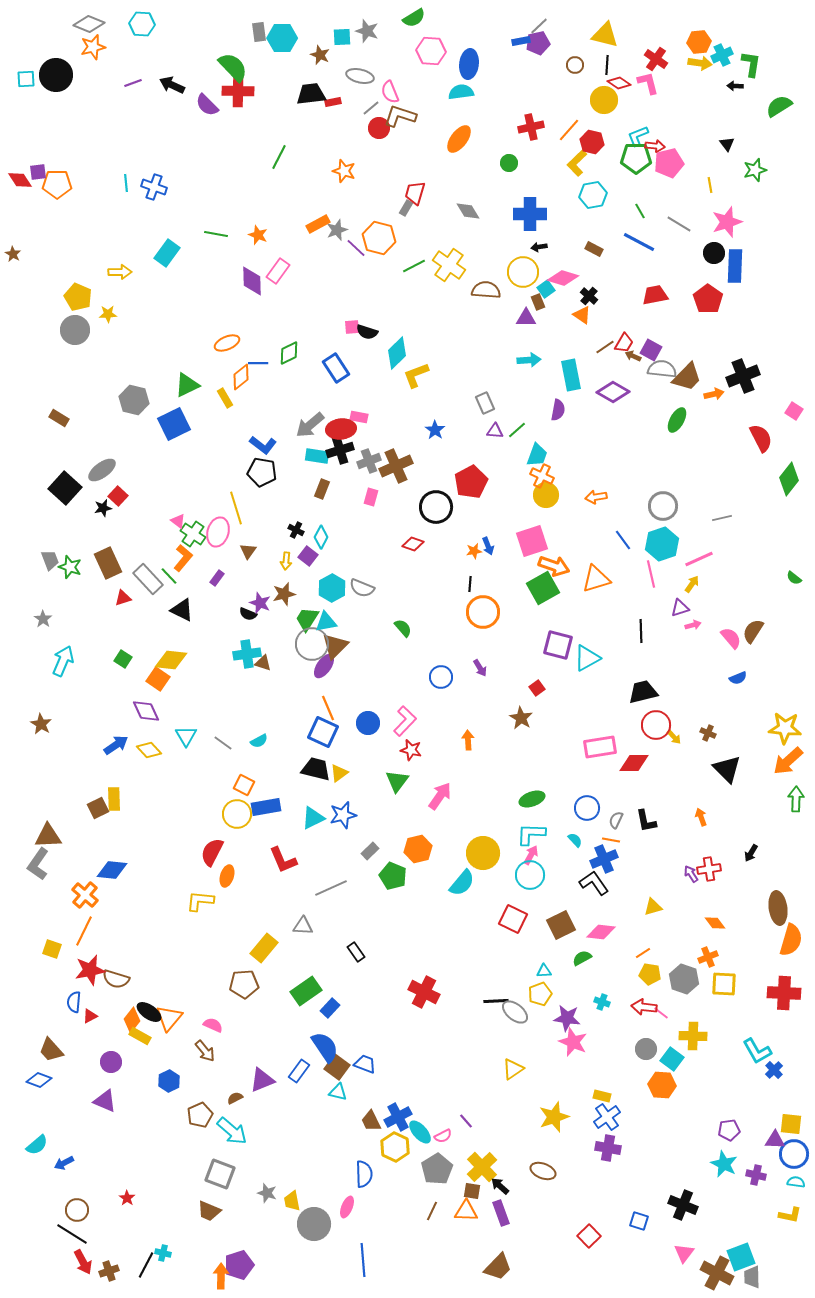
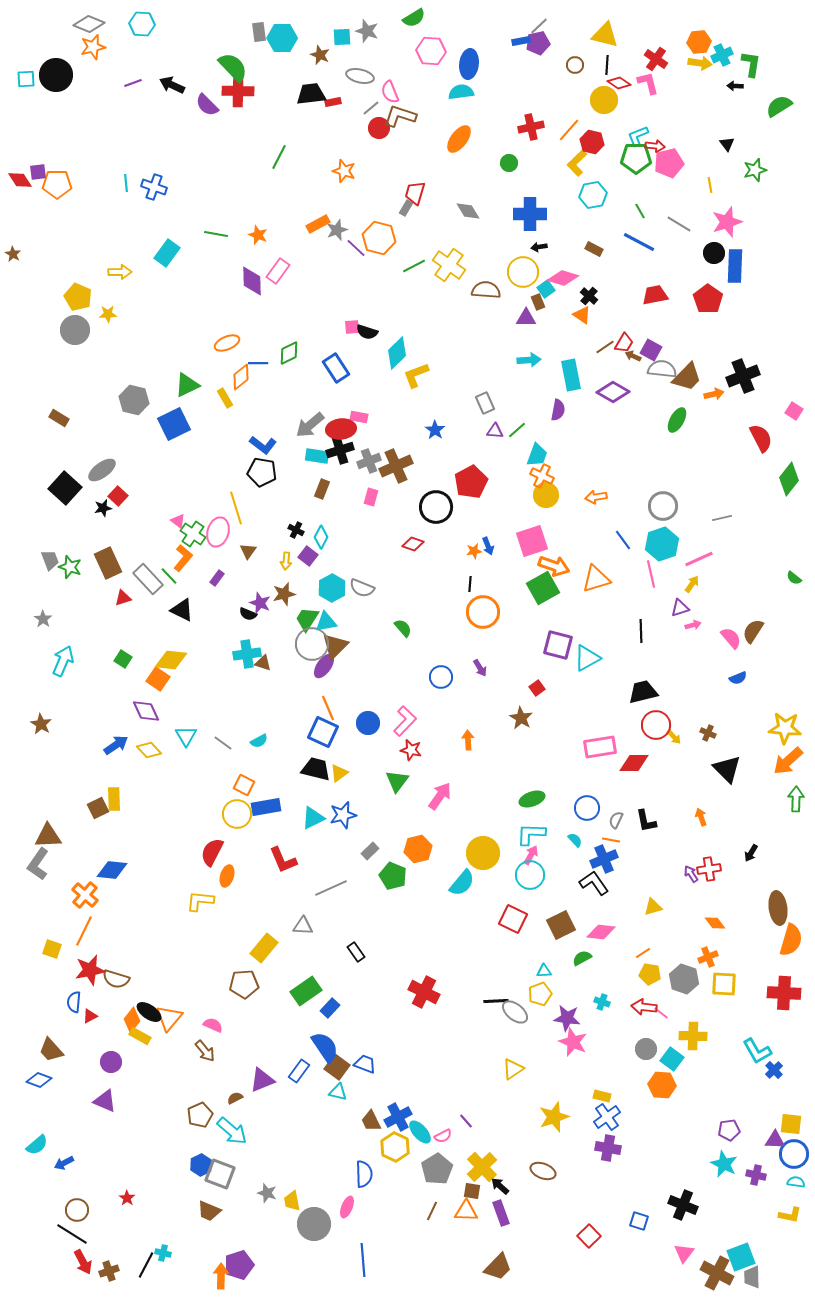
blue hexagon at (169, 1081): moved 32 px right, 84 px down
